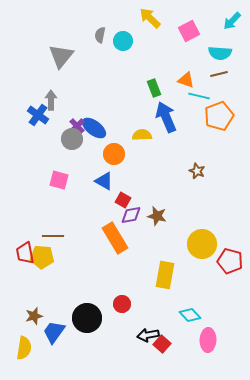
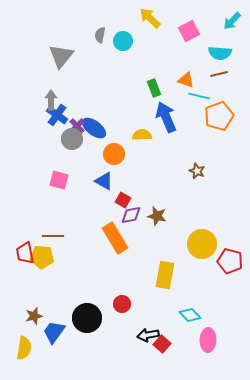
blue cross at (38, 115): moved 19 px right
